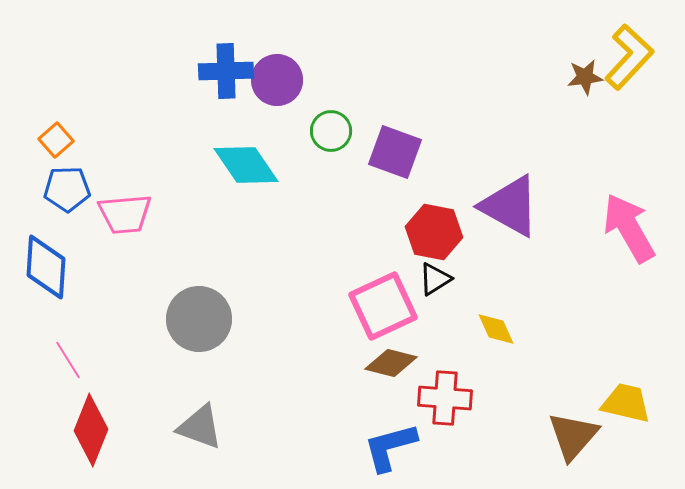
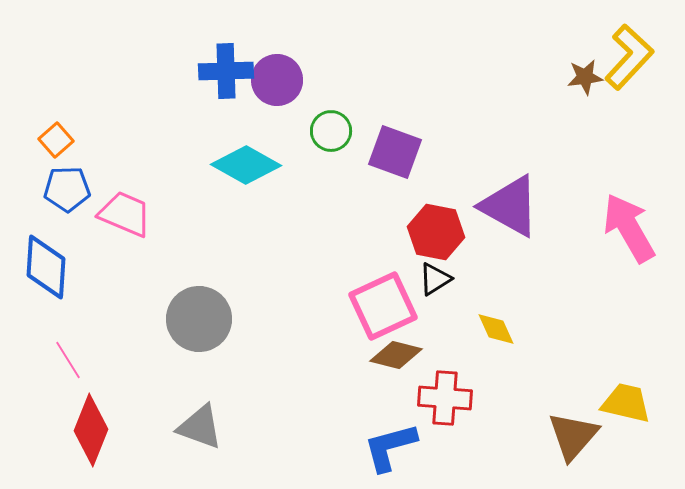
cyan diamond: rotated 26 degrees counterclockwise
pink trapezoid: rotated 152 degrees counterclockwise
red hexagon: moved 2 px right
brown diamond: moved 5 px right, 8 px up
